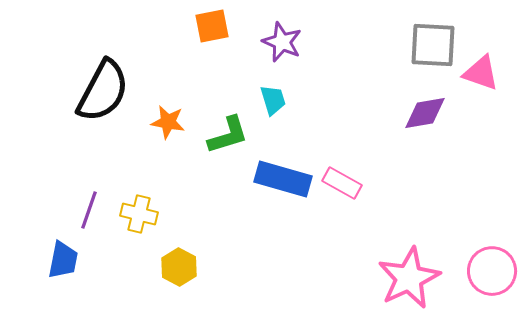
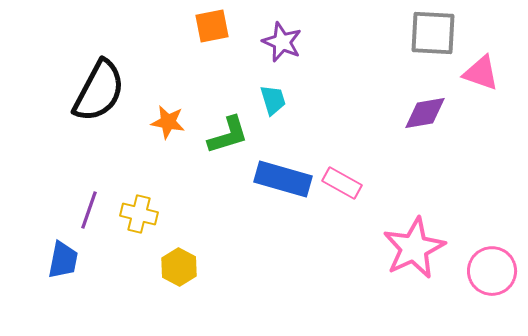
gray square: moved 12 px up
black semicircle: moved 4 px left
pink star: moved 5 px right, 30 px up
